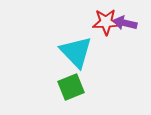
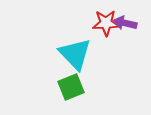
red star: moved 1 px down
cyan triangle: moved 1 px left, 2 px down
